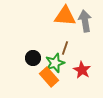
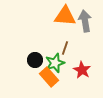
black circle: moved 2 px right, 2 px down
